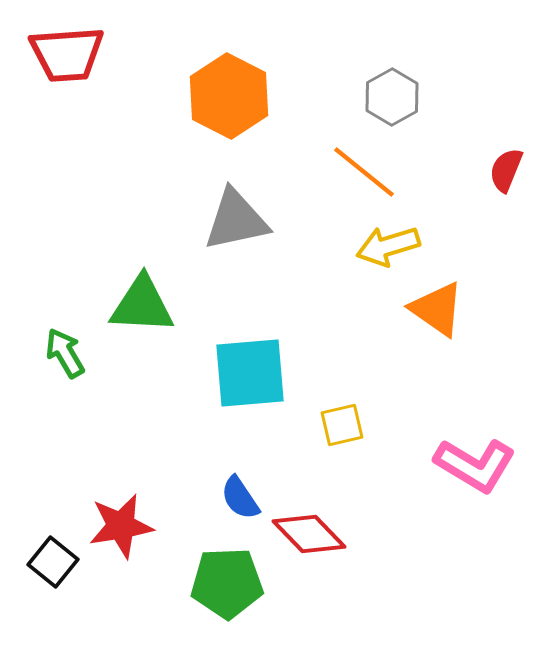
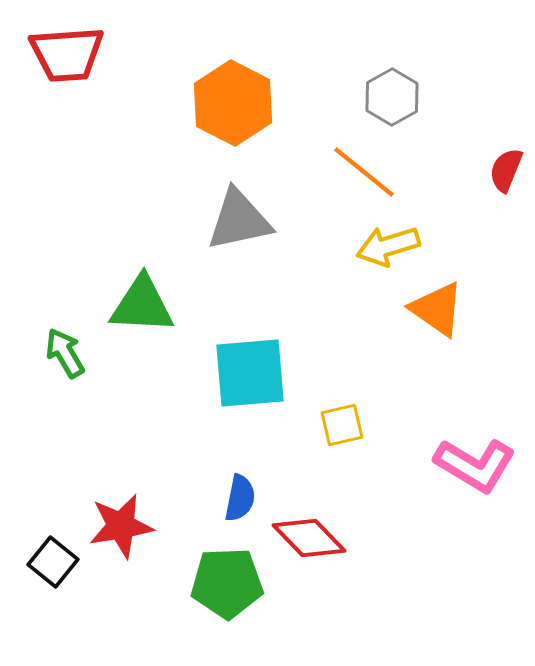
orange hexagon: moved 4 px right, 7 px down
gray triangle: moved 3 px right
blue semicircle: rotated 135 degrees counterclockwise
red diamond: moved 4 px down
